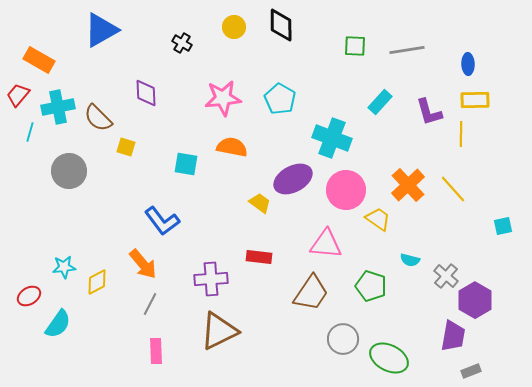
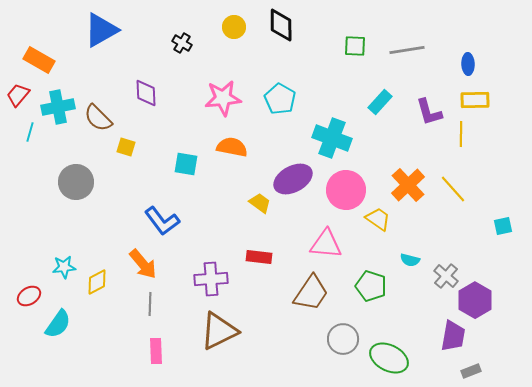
gray circle at (69, 171): moved 7 px right, 11 px down
gray line at (150, 304): rotated 25 degrees counterclockwise
